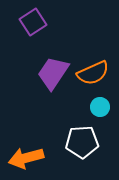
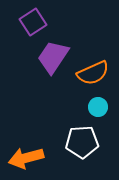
purple trapezoid: moved 16 px up
cyan circle: moved 2 px left
